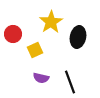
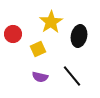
black ellipse: moved 1 px right, 1 px up
yellow square: moved 3 px right, 1 px up
purple semicircle: moved 1 px left, 1 px up
black line: moved 2 px right, 6 px up; rotated 20 degrees counterclockwise
